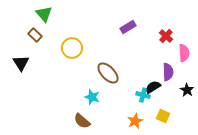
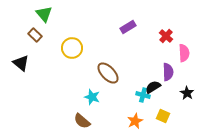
black triangle: rotated 18 degrees counterclockwise
black star: moved 3 px down
